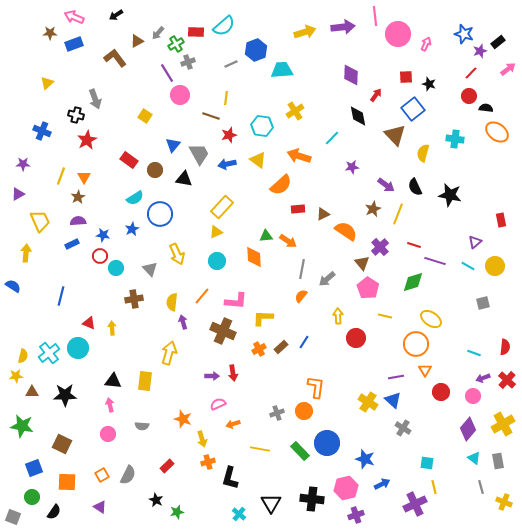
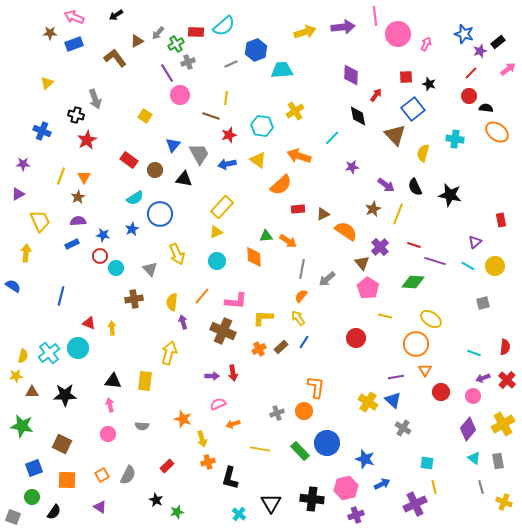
green diamond at (413, 282): rotated 20 degrees clockwise
yellow arrow at (338, 316): moved 40 px left, 2 px down; rotated 35 degrees counterclockwise
orange square at (67, 482): moved 2 px up
